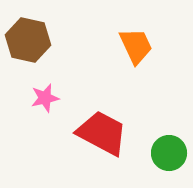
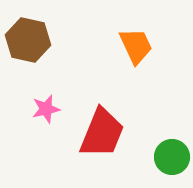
pink star: moved 1 px right, 11 px down
red trapezoid: rotated 84 degrees clockwise
green circle: moved 3 px right, 4 px down
